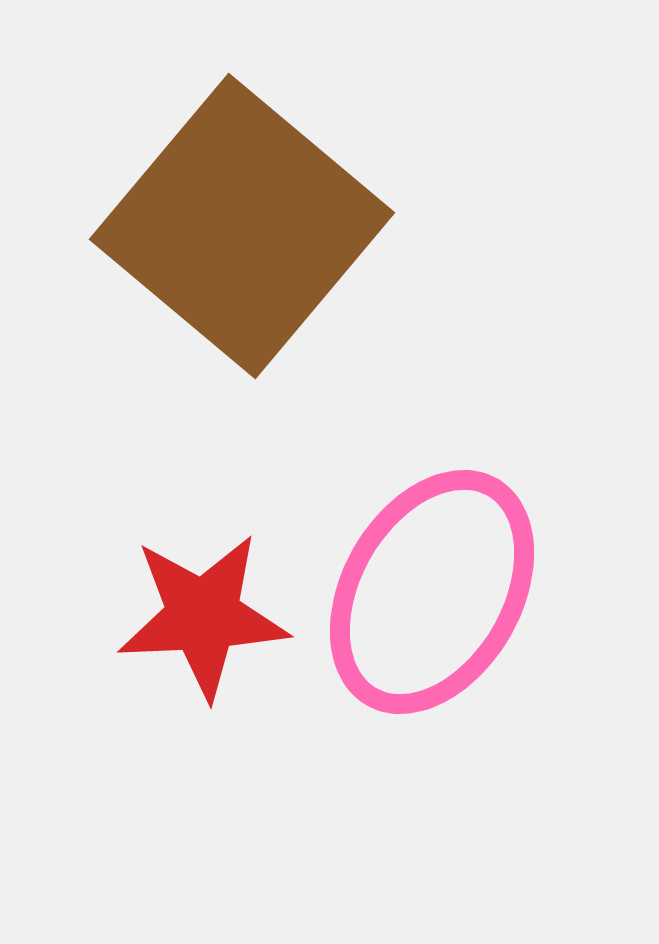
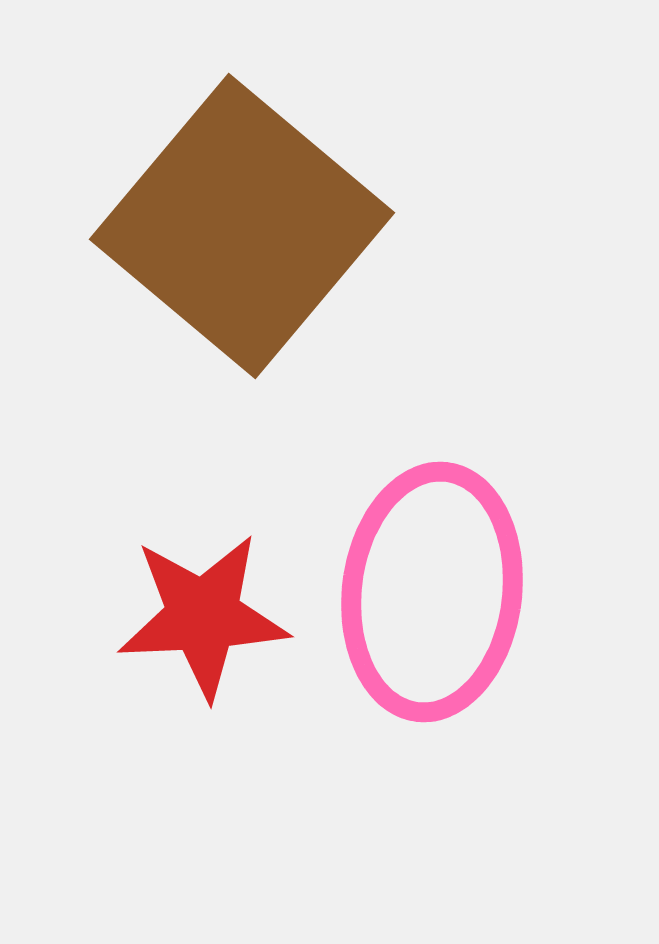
pink ellipse: rotated 23 degrees counterclockwise
